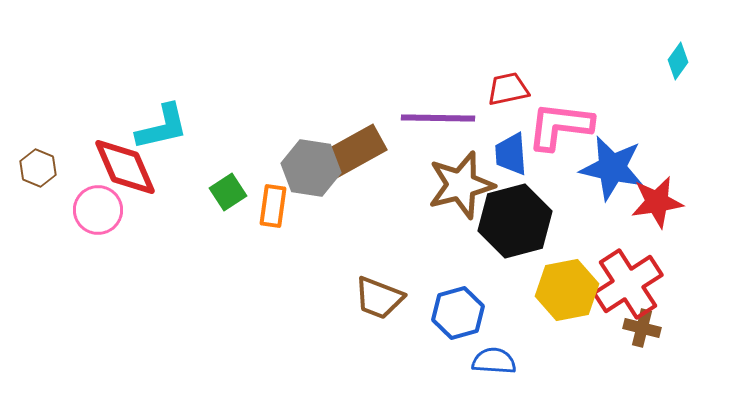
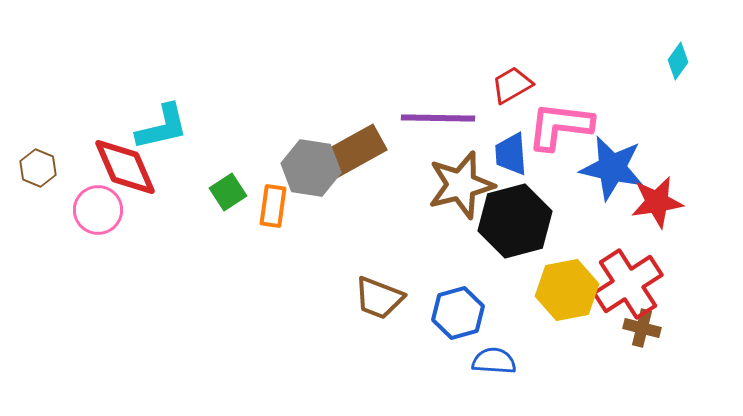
red trapezoid: moved 4 px right, 4 px up; rotated 18 degrees counterclockwise
